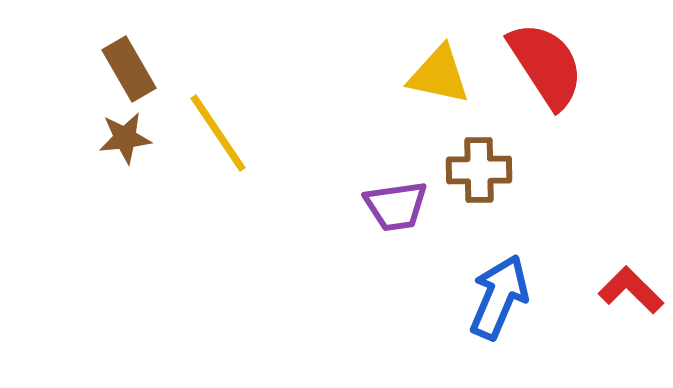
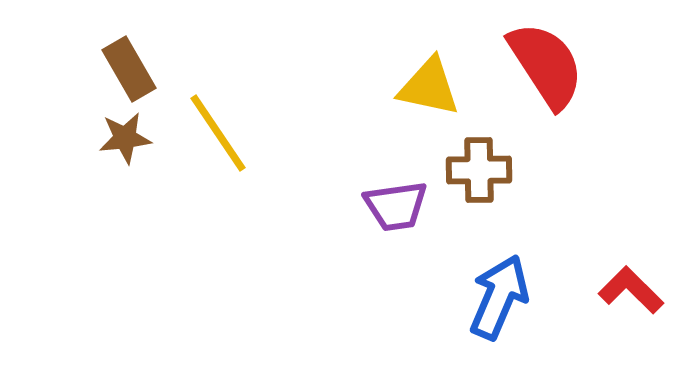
yellow triangle: moved 10 px left, 12 px down
